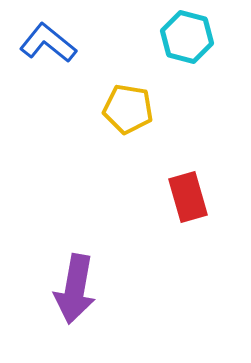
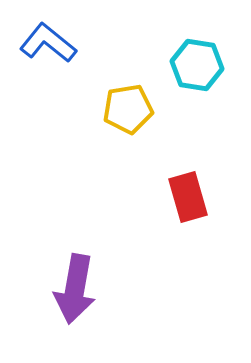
cyan hexagon: moved 10 px right, 28 px down; rotated 6 degrees counterclockwise
yellow pentagon: rotated 18 degrees counterclockwise
